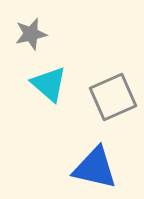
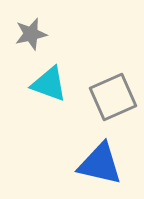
cyan triangle: rotated 21 degrees counterclockwise
blue triangle: moved 5 px right, 4 px up
